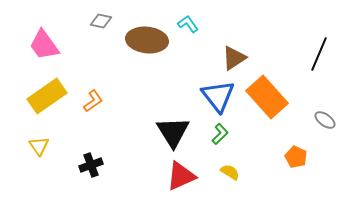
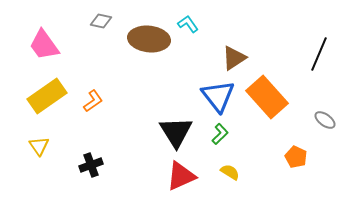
brown ellipse: moved 2 px right, 1 px up
black triangle: moved 3 px right
